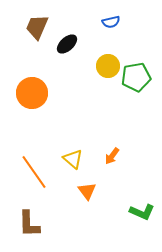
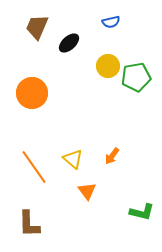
black ellipse: moved 2 px right, 1 px up
orange line: moved 5 px up
green L-shape: rotated 10 degrees counterclockwise
